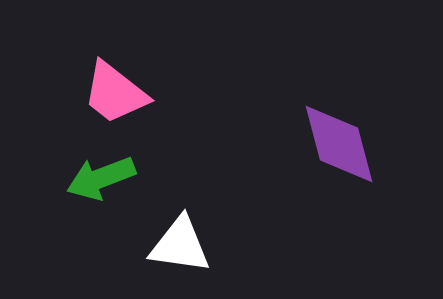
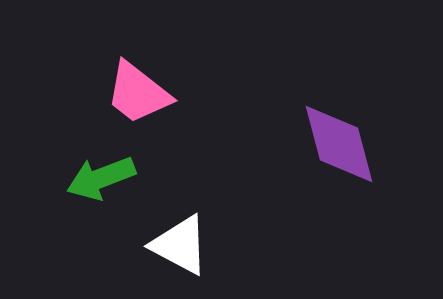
pink trapezoid: moved 23 px right
white triangle: rotated 20 degrees clockwise
